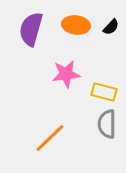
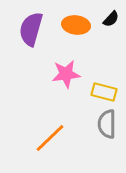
black semicircle: moved 8 px up
